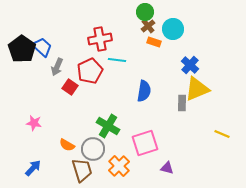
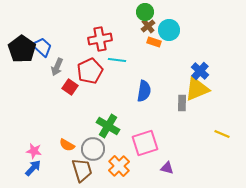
cyan circle: moved 4 px left, 1 px down
blue cross: moved 10 px right, 6 px down
pink star: moved 28 px down
